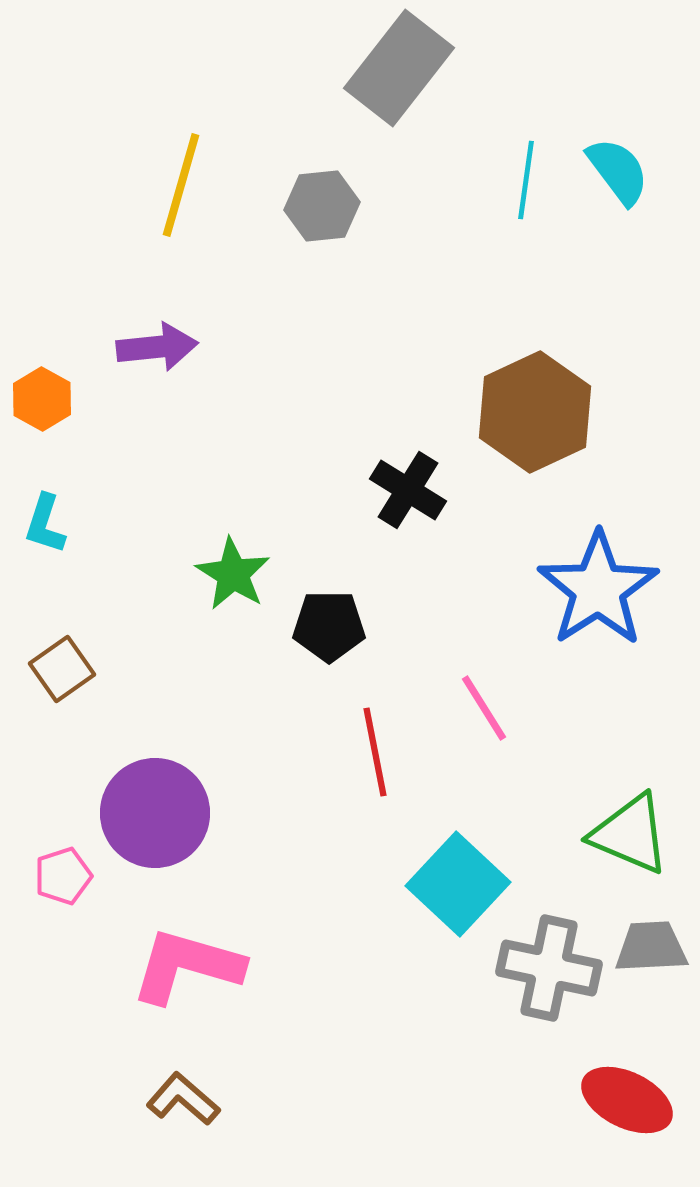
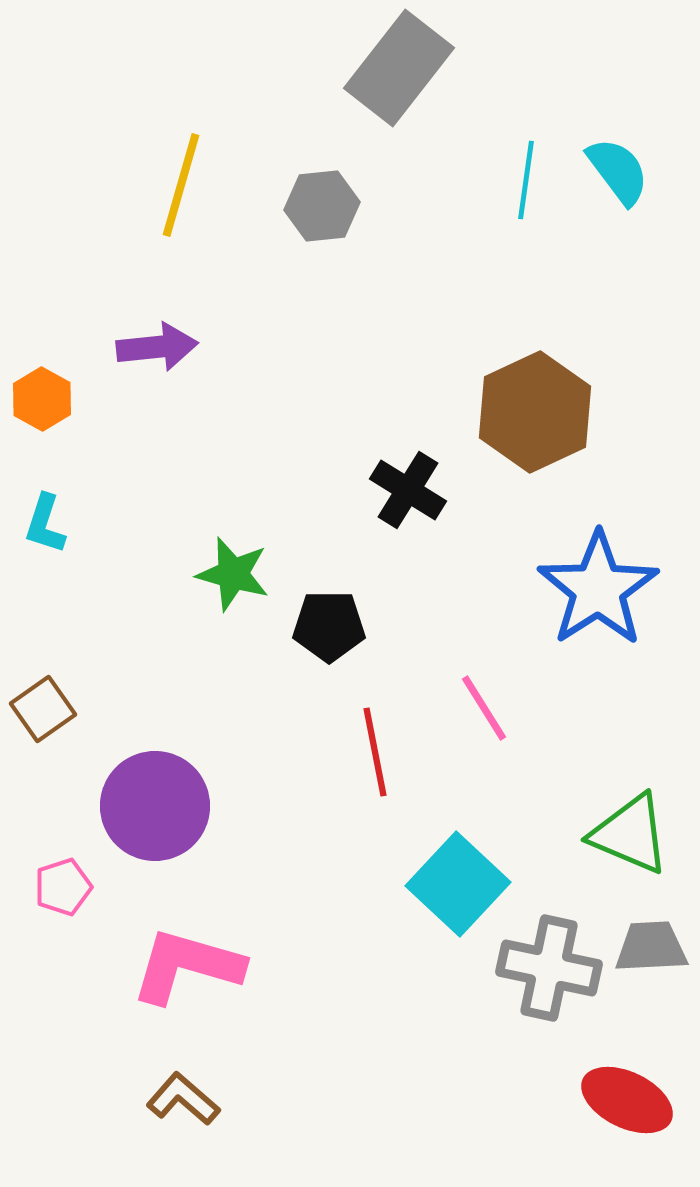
green star: rotated 16 degrees counterclockwise
brown square: moved 19 px left, 40 px down
purple circle: moved 7 px up
pink pentagon: moved 11 px down
